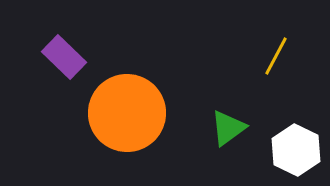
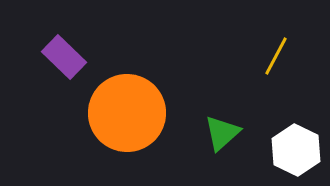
green triangle: moved 6 px left, 5 px down; rotated 6 degrees counterclockwise
